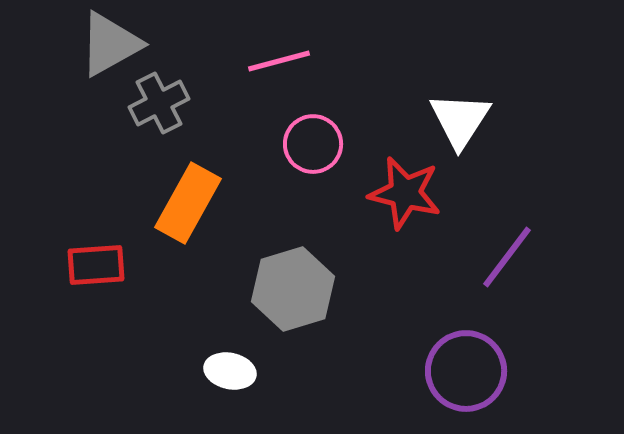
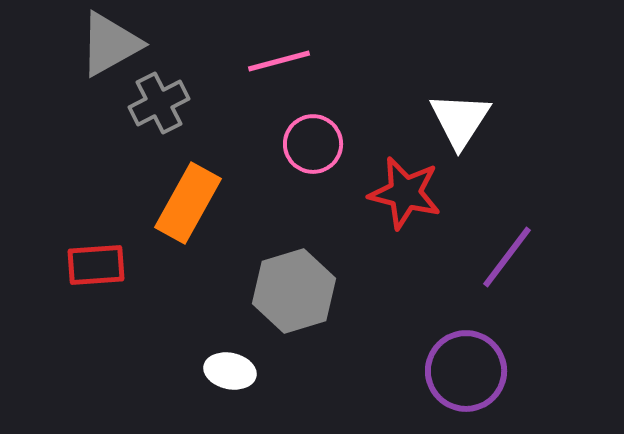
gray hexagon: moved 1 px right, 2 px down
